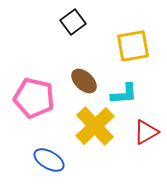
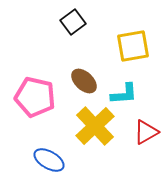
pink pentagon: moved 1 px right, 1 px up
